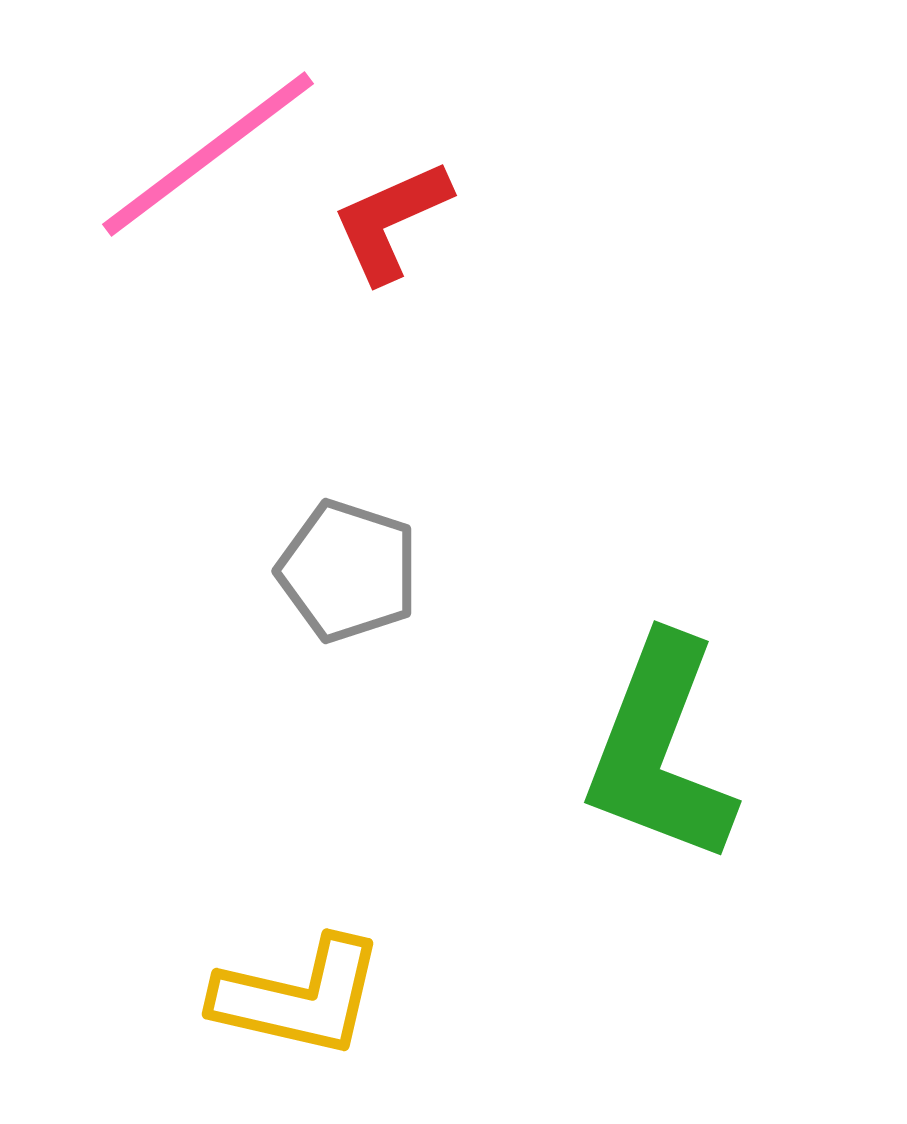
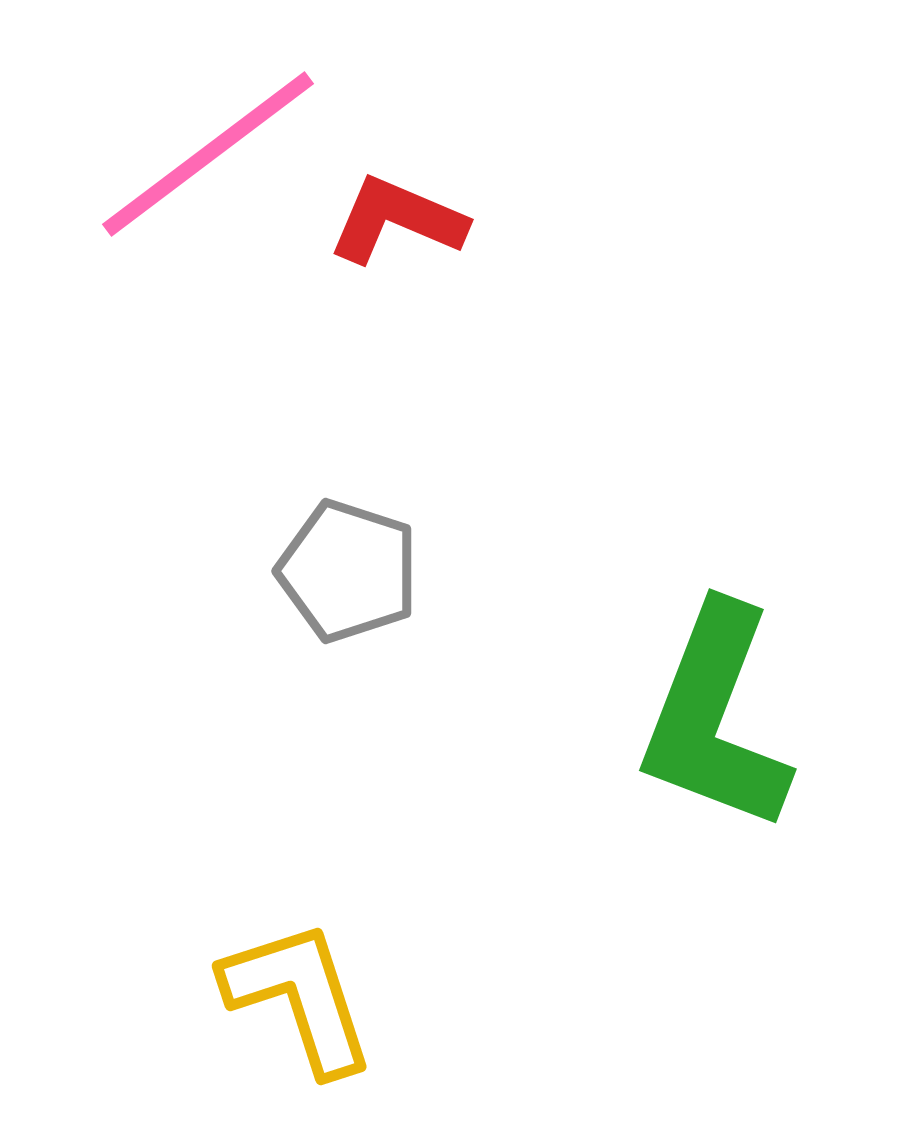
red L-shape: moved 6 px right, 1 px up; rotated 47 degrees clockwise
green L-shape: moved 55 px right, 32 px up
yellow L-shape: rotated 121 degrees counterclockwise
